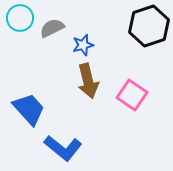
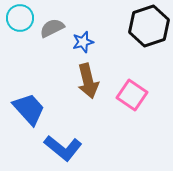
blue star: moved 3 px up
